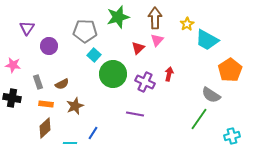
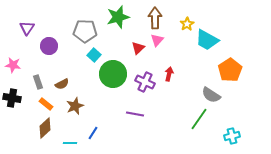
orange rectangle: rotated 32 degrees clockwise
